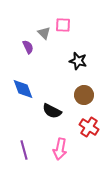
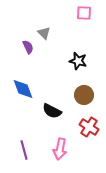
pink square: moved 21 px right, 12 px up
